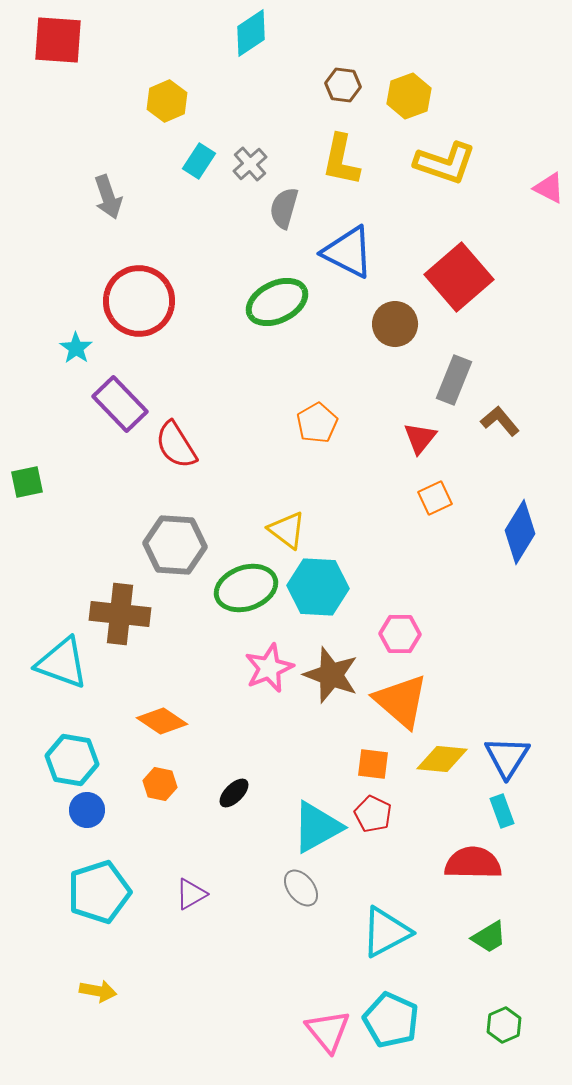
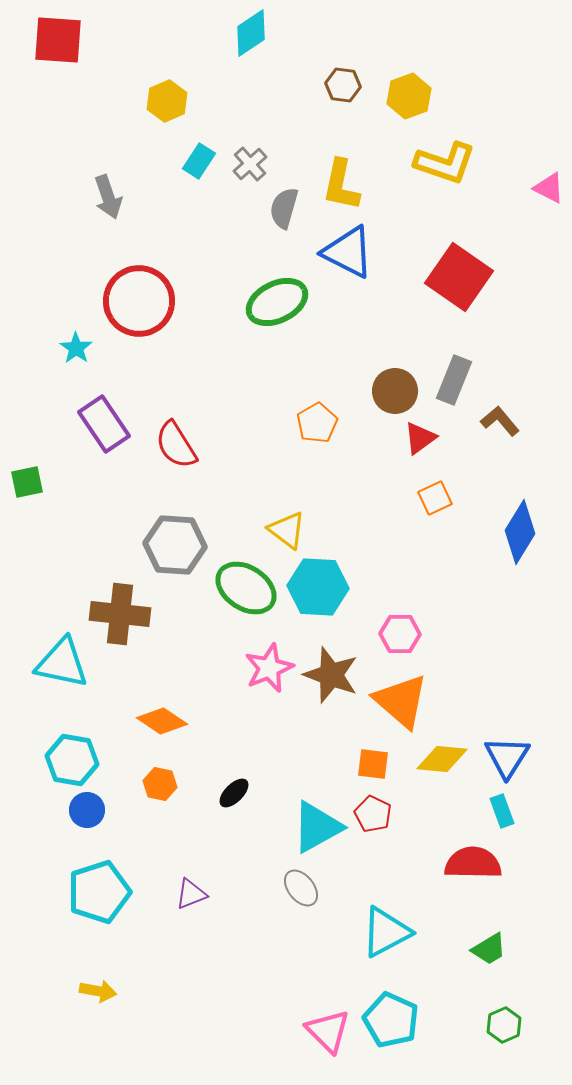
yellow L-shape at (341, 160): moved 25 px down
red square at (459, 277): rotated 14 degrees counterclockwise
brown circle at (395, 324): moved 67 px down
purple rectangle at (120, 404): moved 16 px left, 20 px down; rotated 10 degrees clockwise
red triangle at (420, 438): rotated 15 degrees clockwise
green ellipse at (246, 588): rotated 52 degrees clockwise
cyan triangle at (62, 663): rotated 8 degrees counterclockwise
purple triangle at (191, 894): rotated 8 degrees clockwise
green trapezoid at (489, 937): moved 12 px down
pink triangle at (328, 1031): rotated 6 degrees counterclockwise
